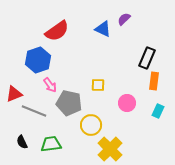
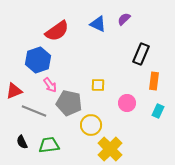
blue triangle: moved 5 px left, 5 px up
black rectangle: moved 6 px left, 4 px up
red triangle: moved 3 px up
green trapezoid: moved 2 px left, 1 px down
